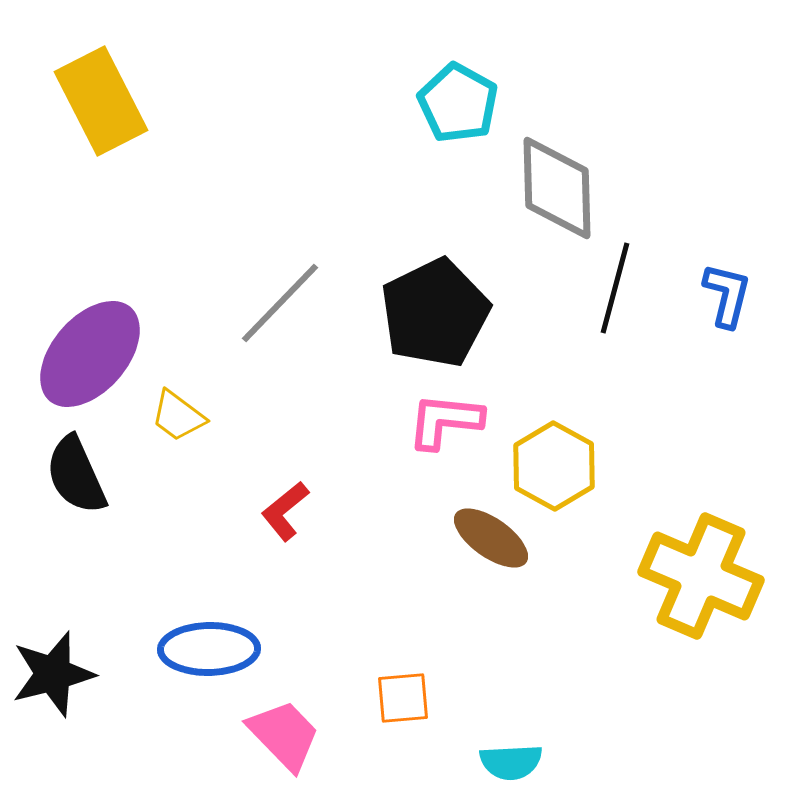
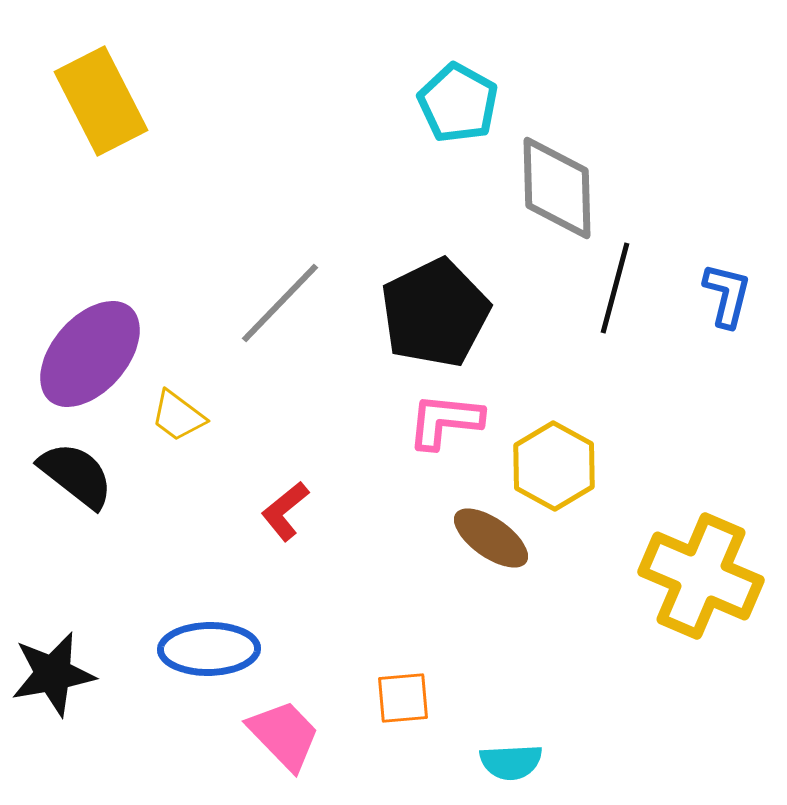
black semicircle: rotated 152 degrees clockwise
black star: rotated 4 degrees clockwise
